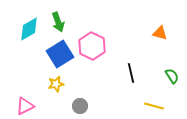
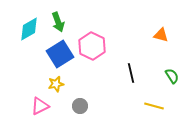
orange triangle: moved 1 px right, 2 px down
pink triangle: moved 15 px right
